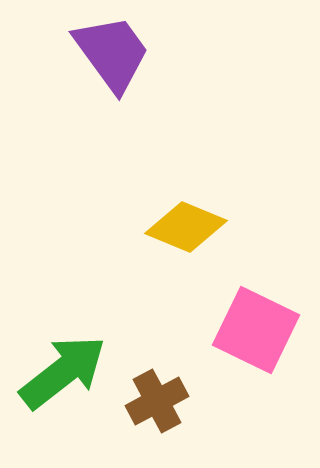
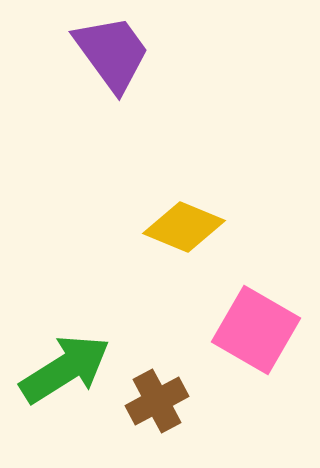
yellow diamond: moved 2 px left
pink square: rotated 4 degrees clockwise
green arrow: moved 2 px right, 3 px up; rotated 6 degrees clockwise
